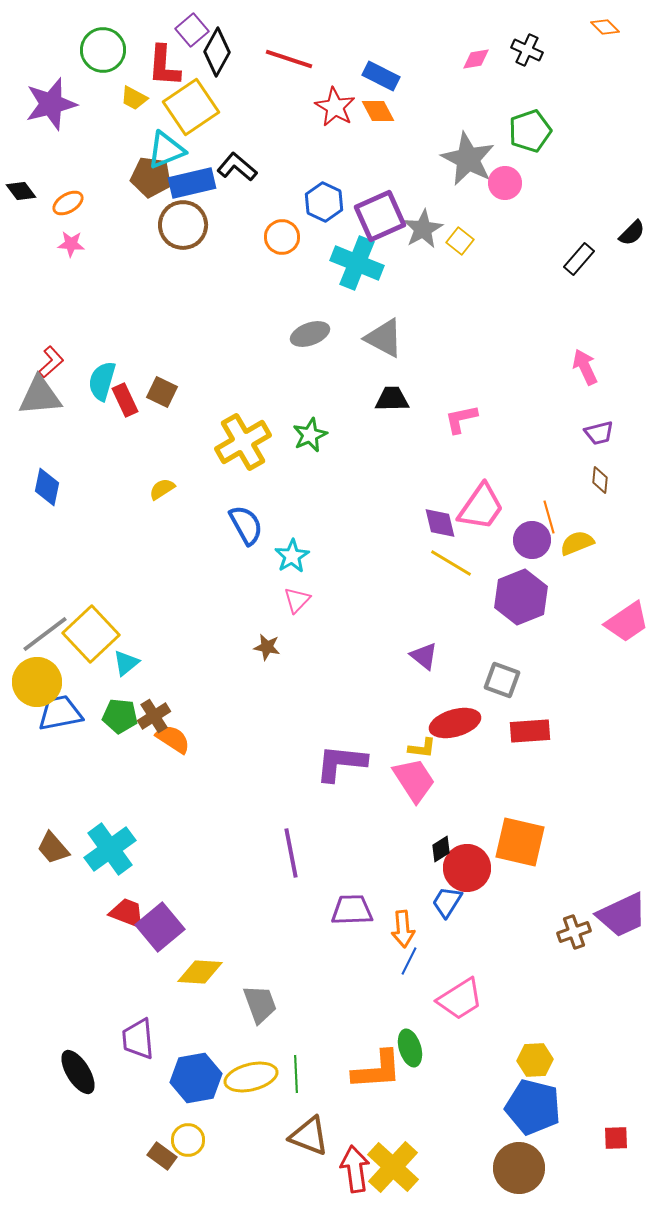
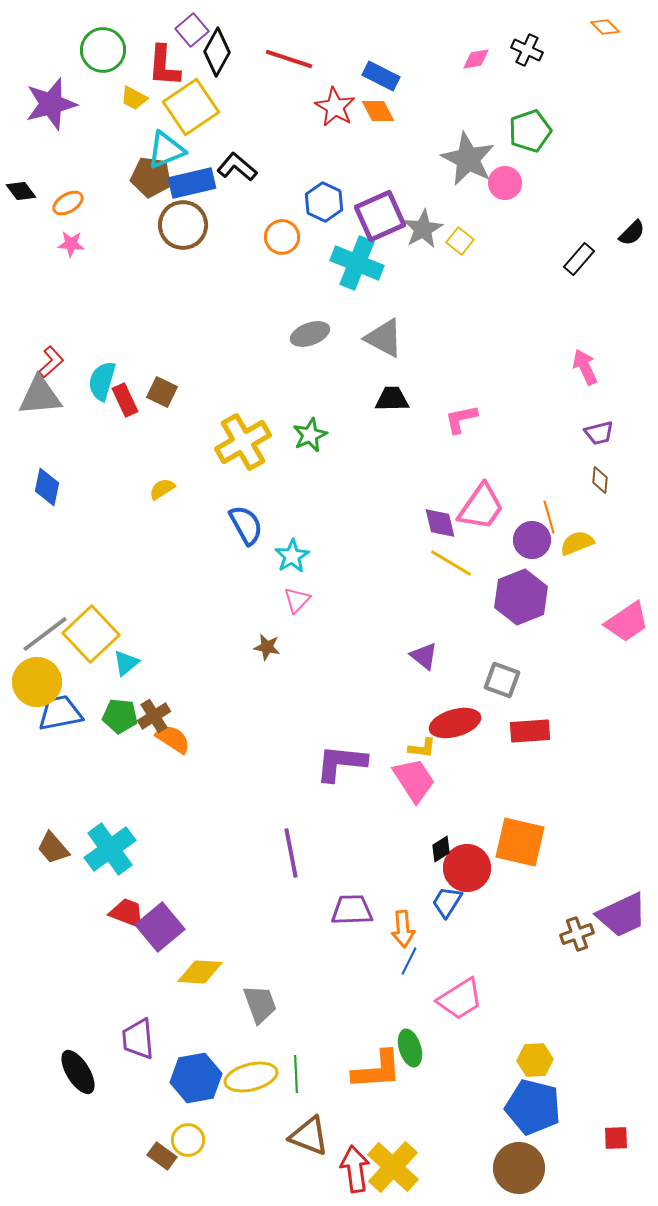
brown cross at (574, 932): moved 3 px right, 2 px down
